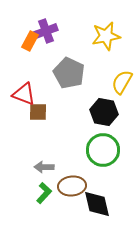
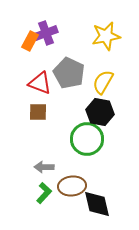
purple cross: moved 2 px down
yellow semicircle: moved 19 px left
red triangle: moved 16 px right, 11 px up
black hexagon: moved 4 px left
green circle: moved 16 px left, 11 px up
